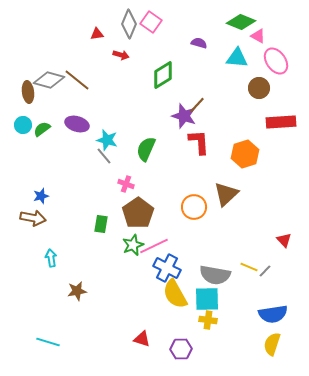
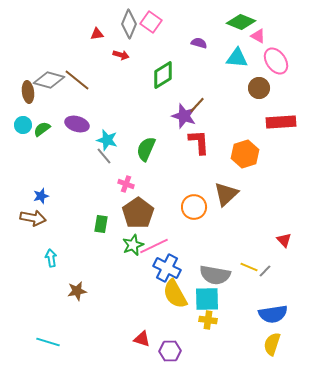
purple hexagon at (181, 349): moved 11 px left, 2 px down
